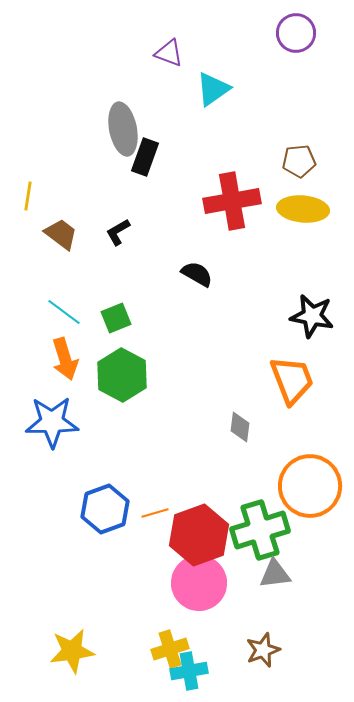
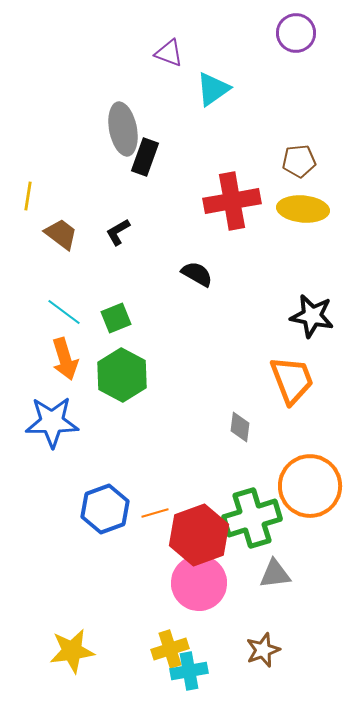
green cross: moved 8 px left, 12 px up
